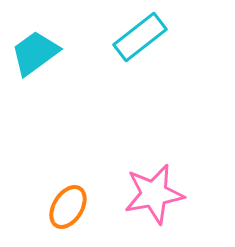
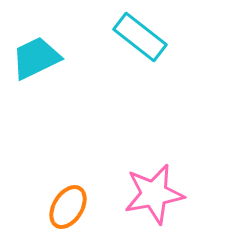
cyan rectangle: rotated 76 degrees clockwise
cyan trapezoid: moved 1 px right, 5 px down; rotated 10 degrees clockwise
